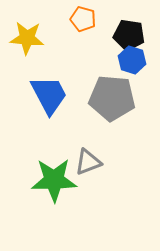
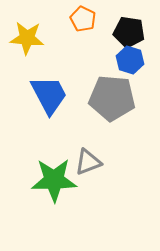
orange pentagon: rotated 10 degrees clockwise
black pentagon: moved 3 px up
blue hexagon: moved 2 px left
